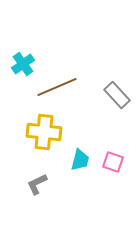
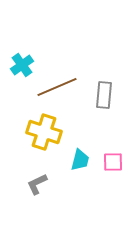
cyan cross: moved 1 px left, 1 px down
gray rectangle: moved 13 px left; rotated 48 degrees clockwise
yellow cross: rotated 12 degrees clockwise
pink square: rotated 20 degrees counterclockwise
